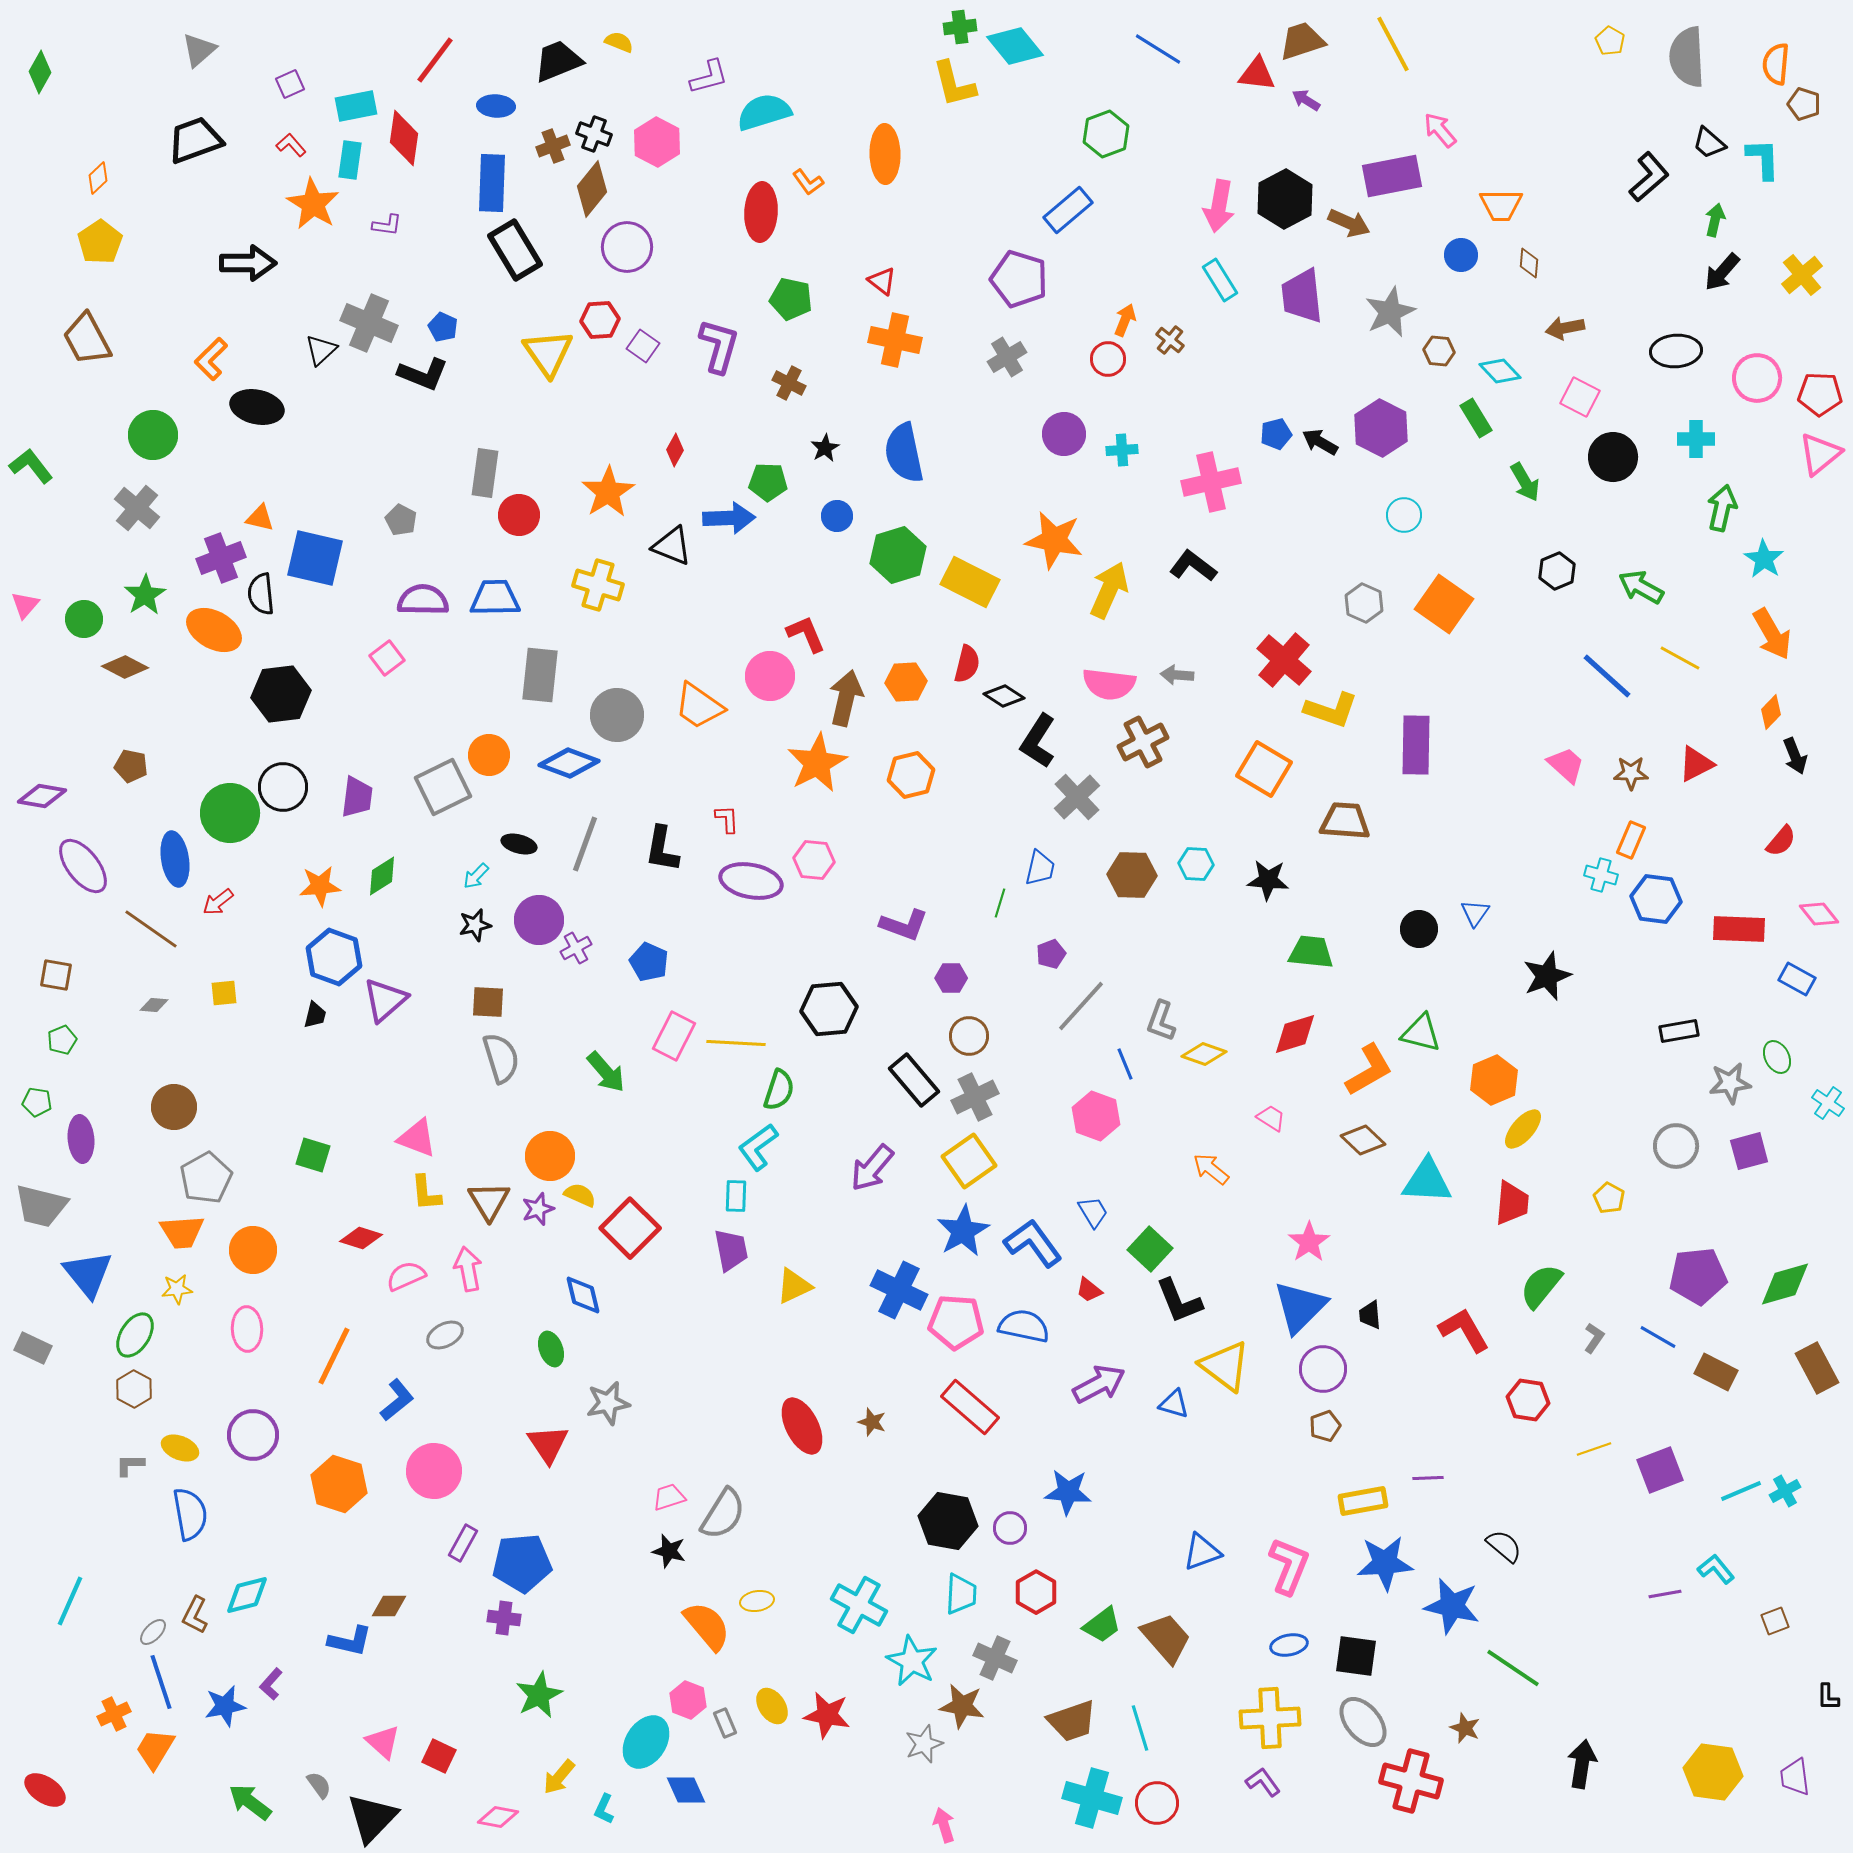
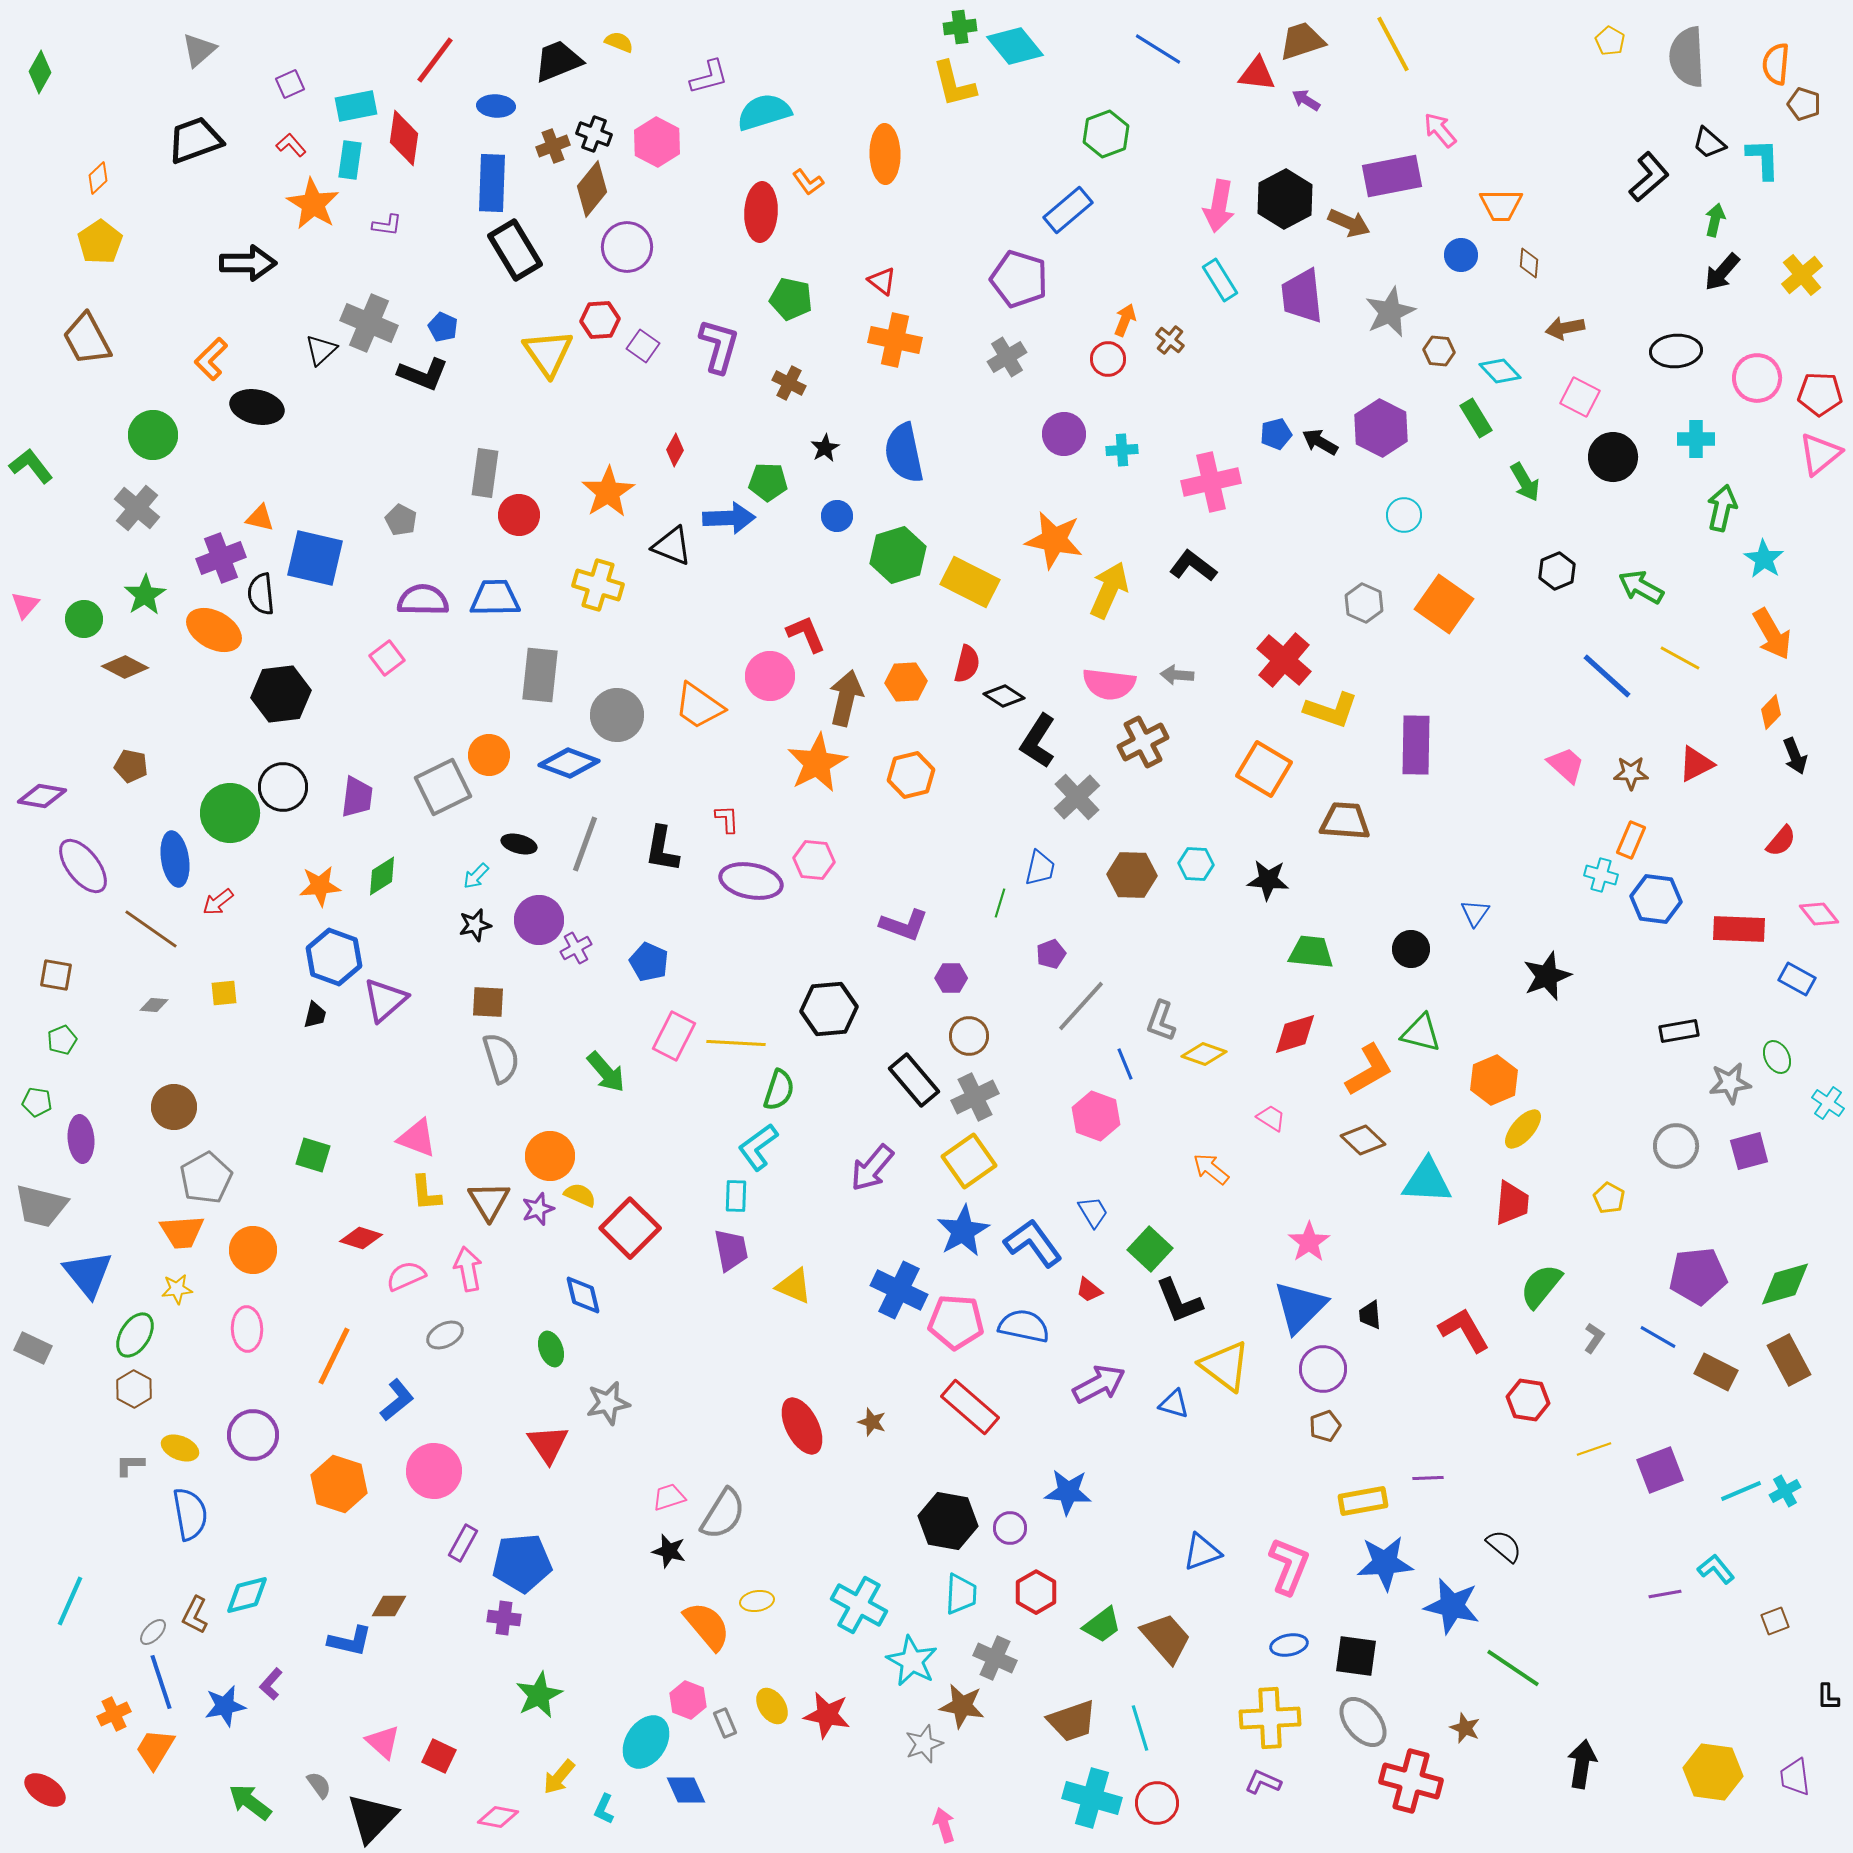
black circle at (1419, 929): moved 8 px left, 20 px down
yellow triangle at (794, 1286): rotated 48 degrees clockwise
brown rectangle at (1817, 1368): moved 28 px left, 8 px up
purple L-shape at (1263, 1782): rotated 30 degrees counterclockwise
